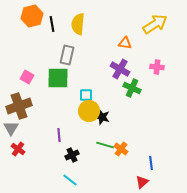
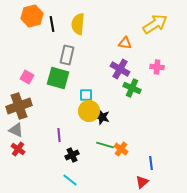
green square: rotated 15 degrees clockwise
gray triangle: moved 5 px right, 2 px down; rotated 35 degrees counterclockwise
